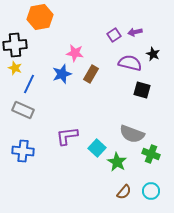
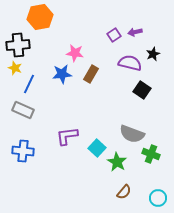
black cross: moved 3 px right
black star: rotated 24 degrees clockwise
blue star: rotated 12 degrees clockwise
black square: rotated 18 degrees clockwise
cyan circle: moved 7 px right, 7 px down
